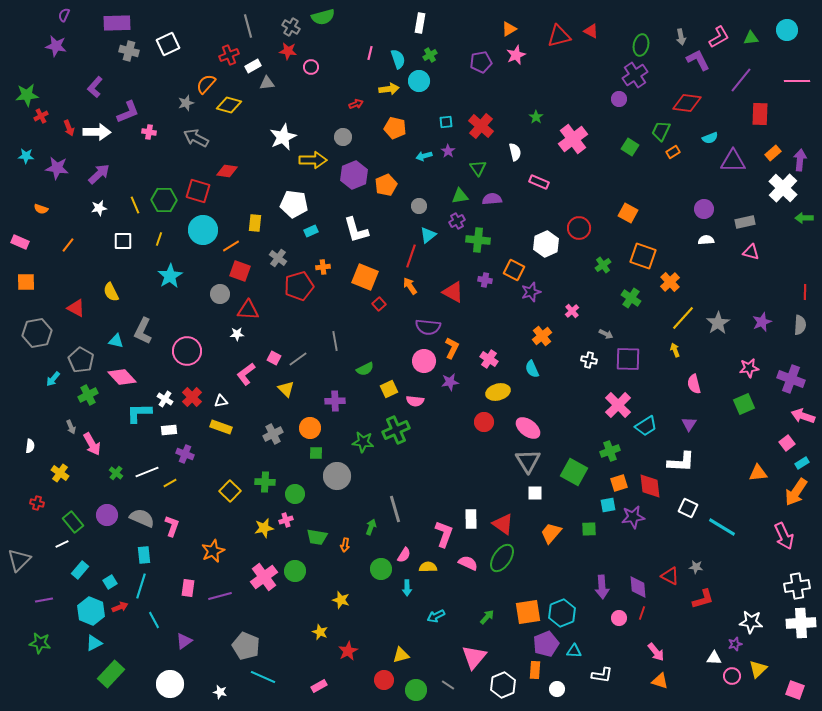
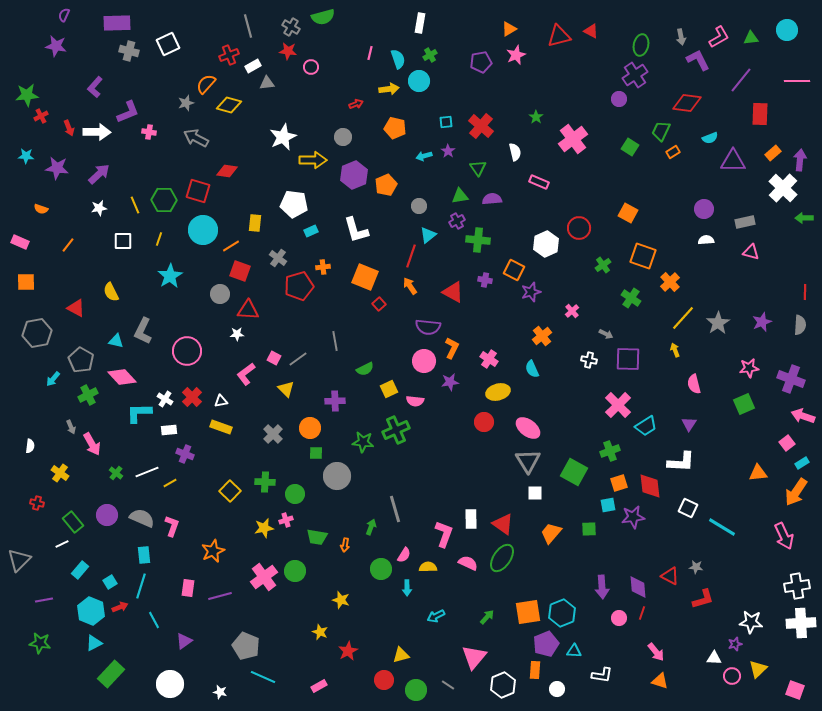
gray cross at (273, 434): rotated 18 degrees counterclockwise
